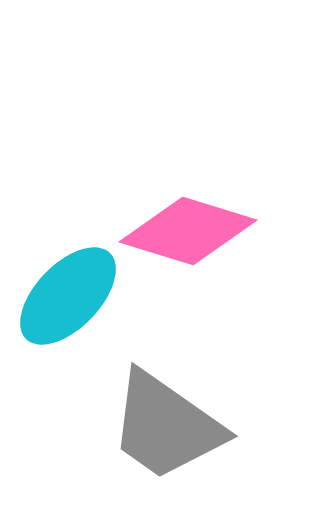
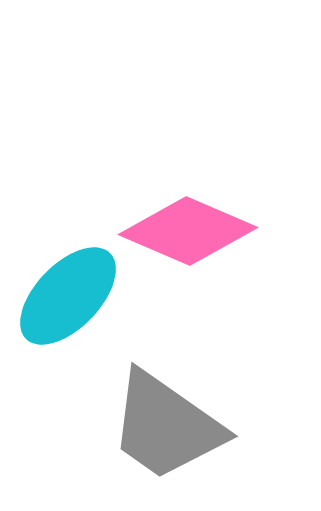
pink diamond: rotated 6 degrees clockwise
